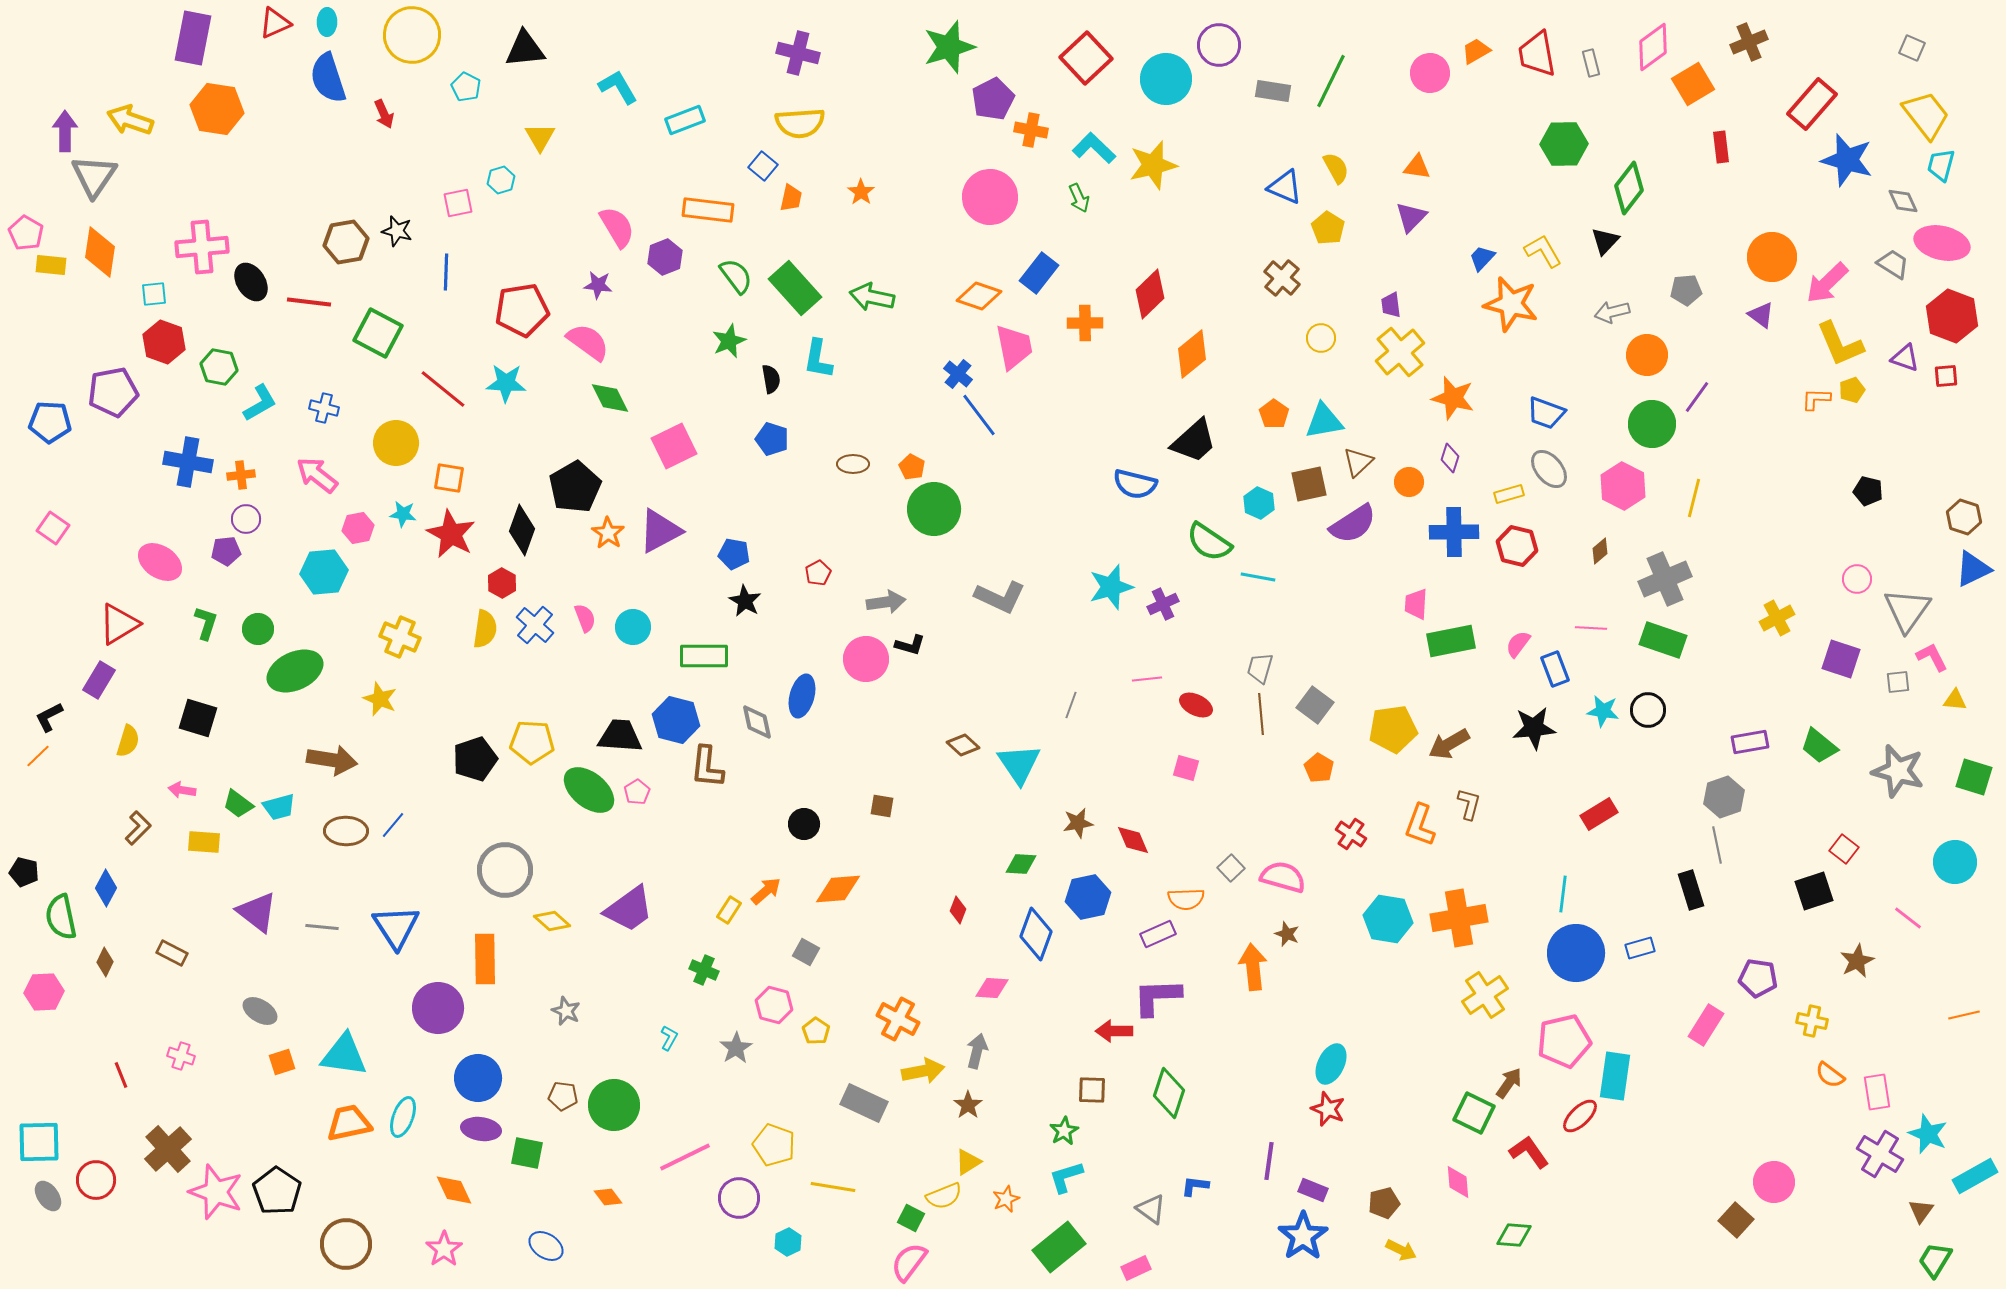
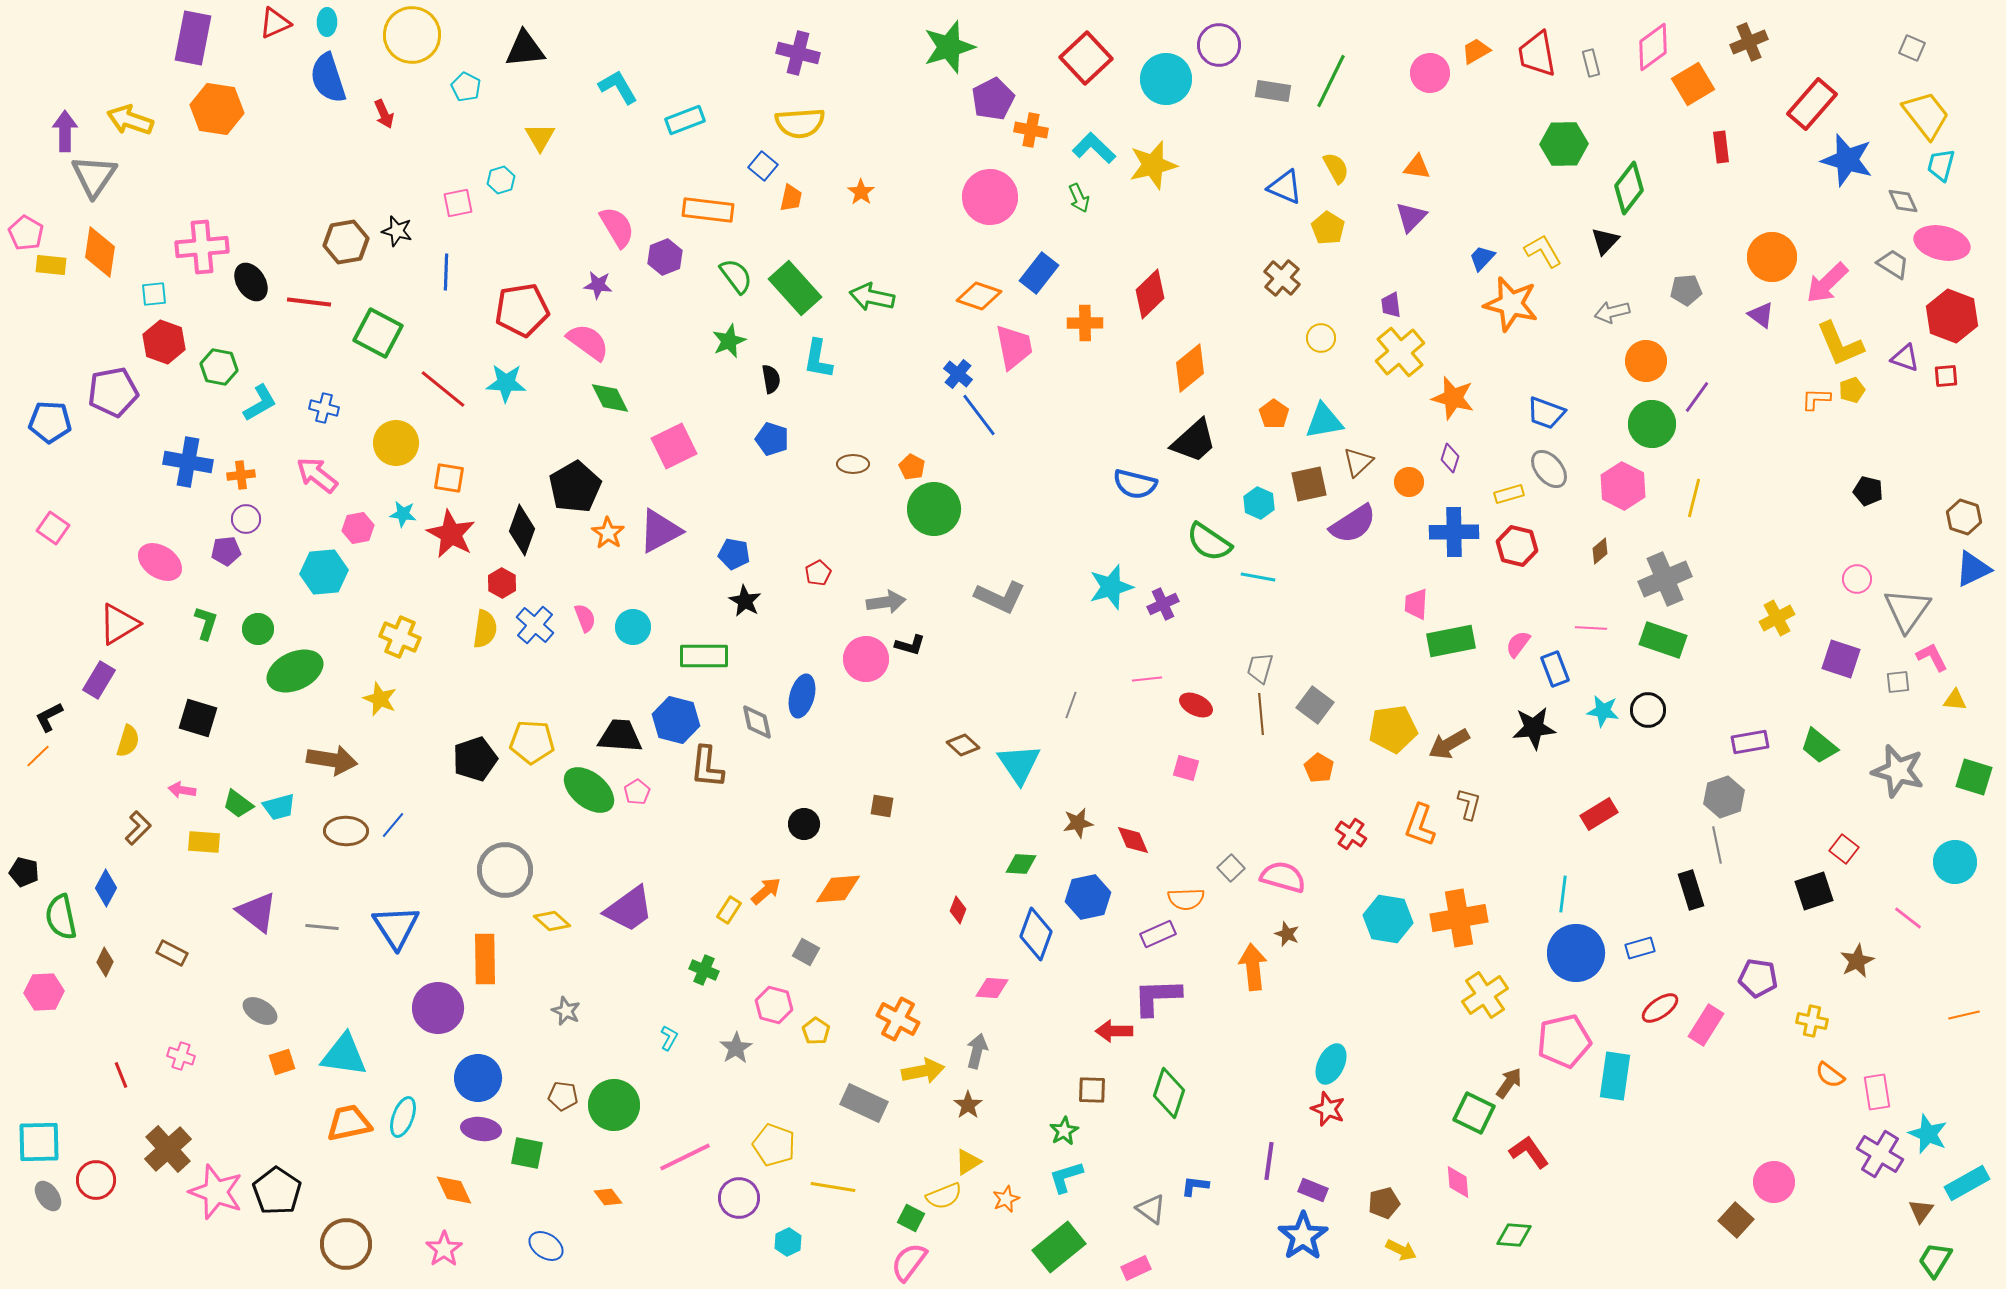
orange diamond at (1192, 354): moved 2 px left, 14 px down
orange circle at (1647, 355): moved 1 px left, 6 px down
red ellipse at (1580, 1116): moved 80 px right, 108 px up; rotated 9 degrees clockwise
cyan rectangle at (1975, 1176): moved 8 px left, 7 px down
